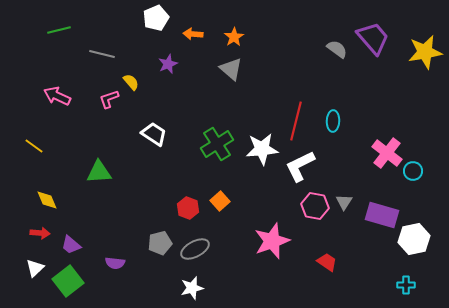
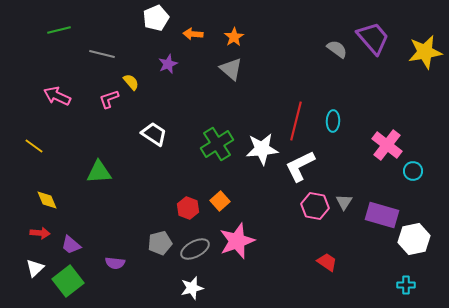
pink cross at (387, 153): moved 8 px up
pink star at (272, 241): moved 35 px left
